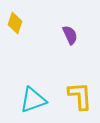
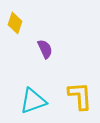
purple semicircle: moved 25 px left, 14 px down
cyan triangle: moved 1 px down
